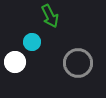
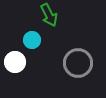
green arrow: moved 1 px left, 1 px up
cyan circle: moved 2 px up
